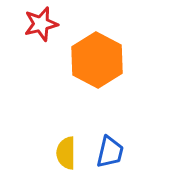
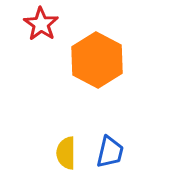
red star: rotated 24 degrees counterclockwise
